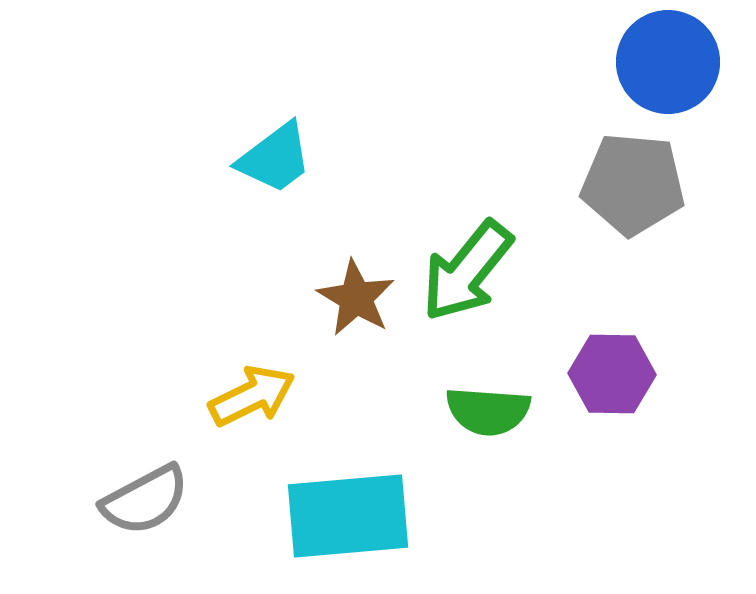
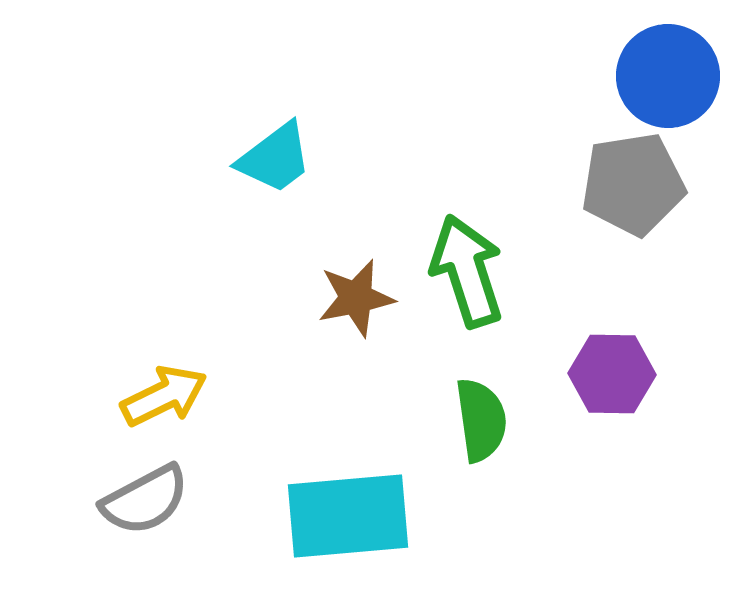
blue circle: moved 14 px down
gray pentagon: rotated 14 degrees counterclockwise
green arrow: rotated 123 degrees clockwise
brown star: rotated 30 degrees clockwise
yellow arrow: moved 88 px left
green semicircle: moved 7 px left, 9 px down; rotated 102 degrees counterclockwise
